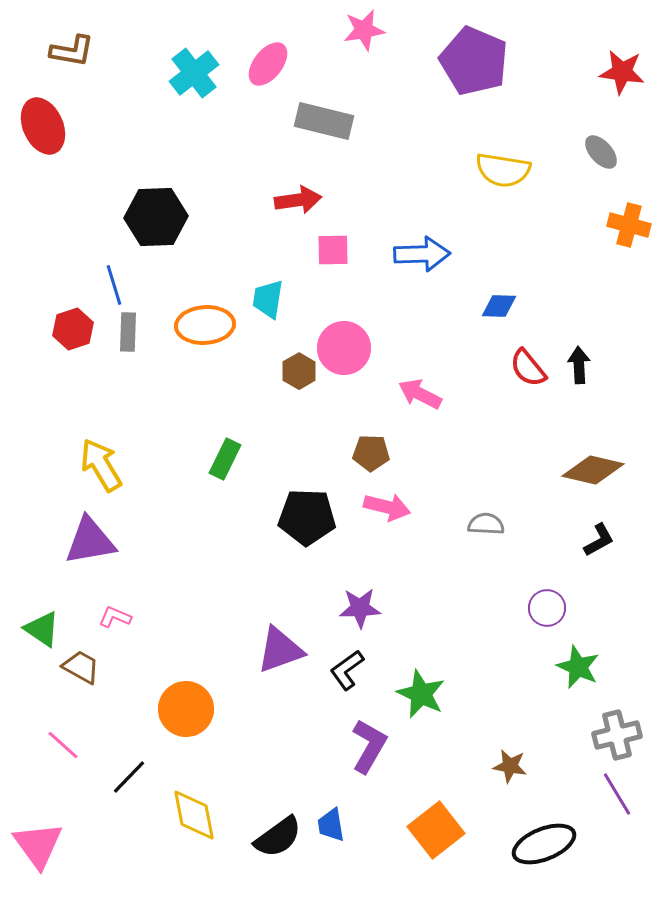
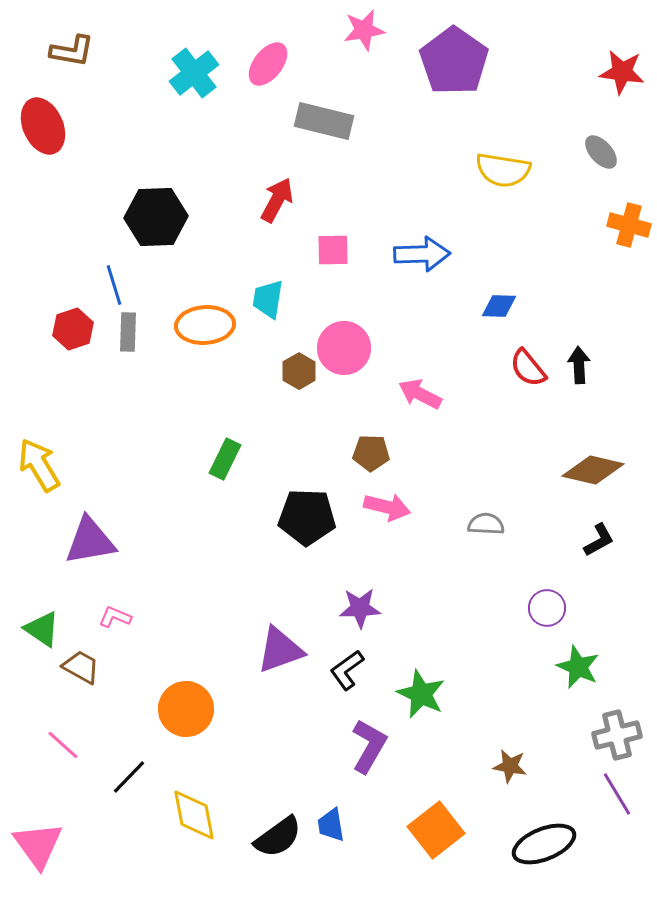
purple pentagon at (474, 61): moved 20 px left; rotated 12 degrees clockwise
red arrow at (298, 200): moved 21 px left; rotated 54 degrees counterclockwise
yellow arrow at (101, 465): moved 62 px left
